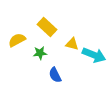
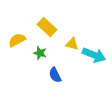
green star: rotated 24 degrees clockwise
